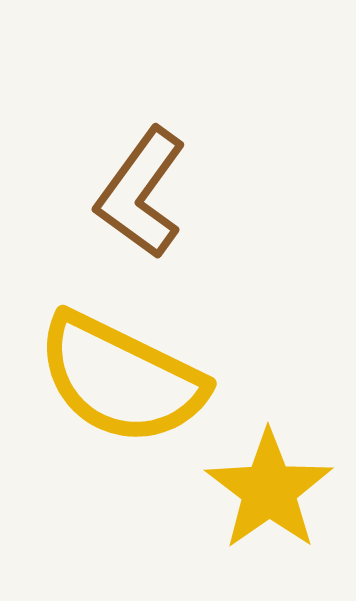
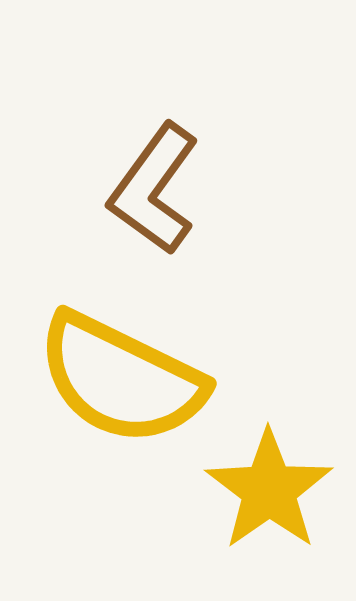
brown L-shape: moved 13 px right, 4 px up
